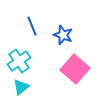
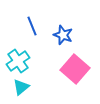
cyan cross: moved 1 px left
